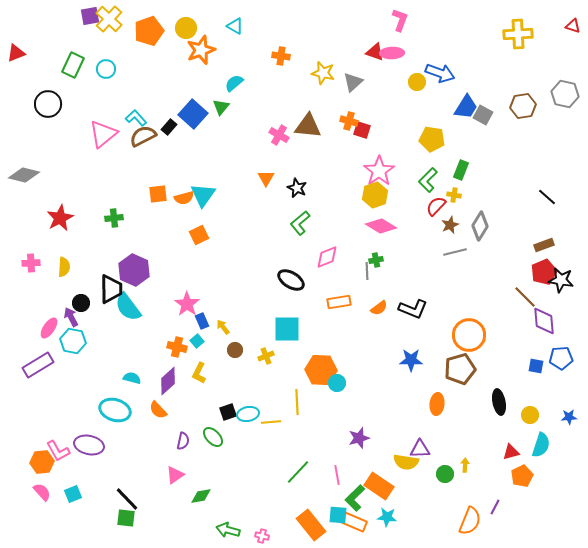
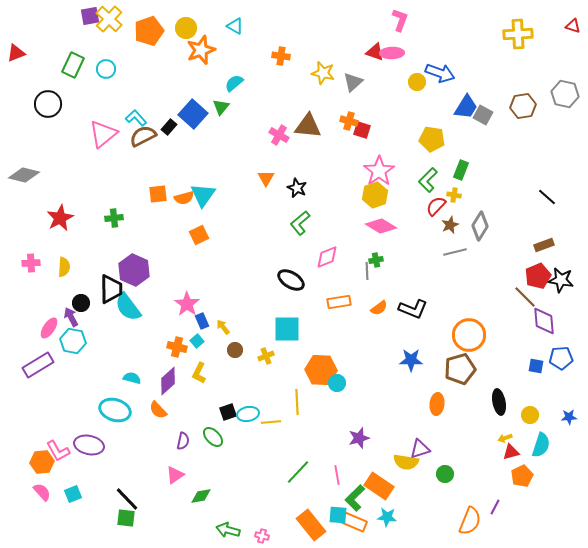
red pentagon at (544, 272): moved 6 px left, 4 px down
purple triangle at (420, 449): rotated 15 degrees counterclockwise
yellow arrow at (465, 465): moved 40 px right, 27 px up; rotated 112 degrees counterclockwise
